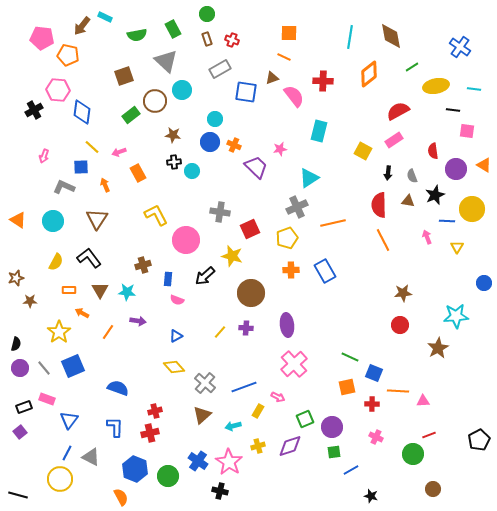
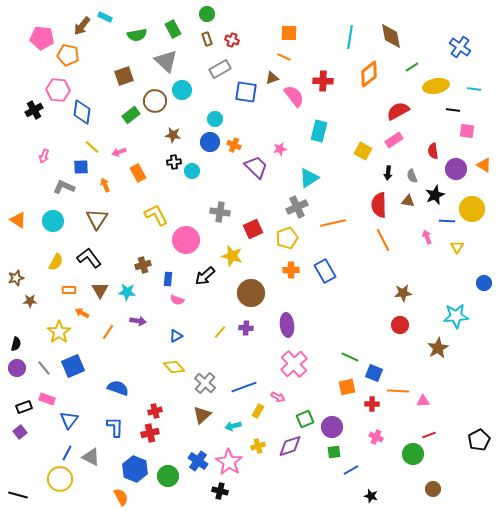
red square at (250, 229): moved 3 px right
purple circle at (20, 368): moved 3 px left
